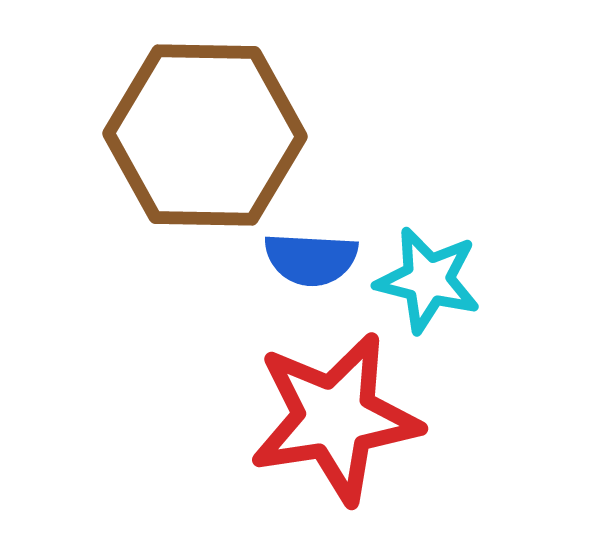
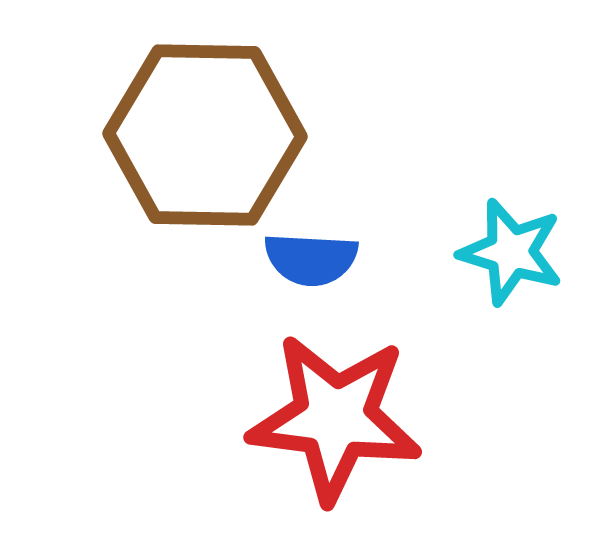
cyan star: moved 83 px right, 28 px up; rotated 3 degrees clockwise
red star: rotated 16 degrees clockwise
